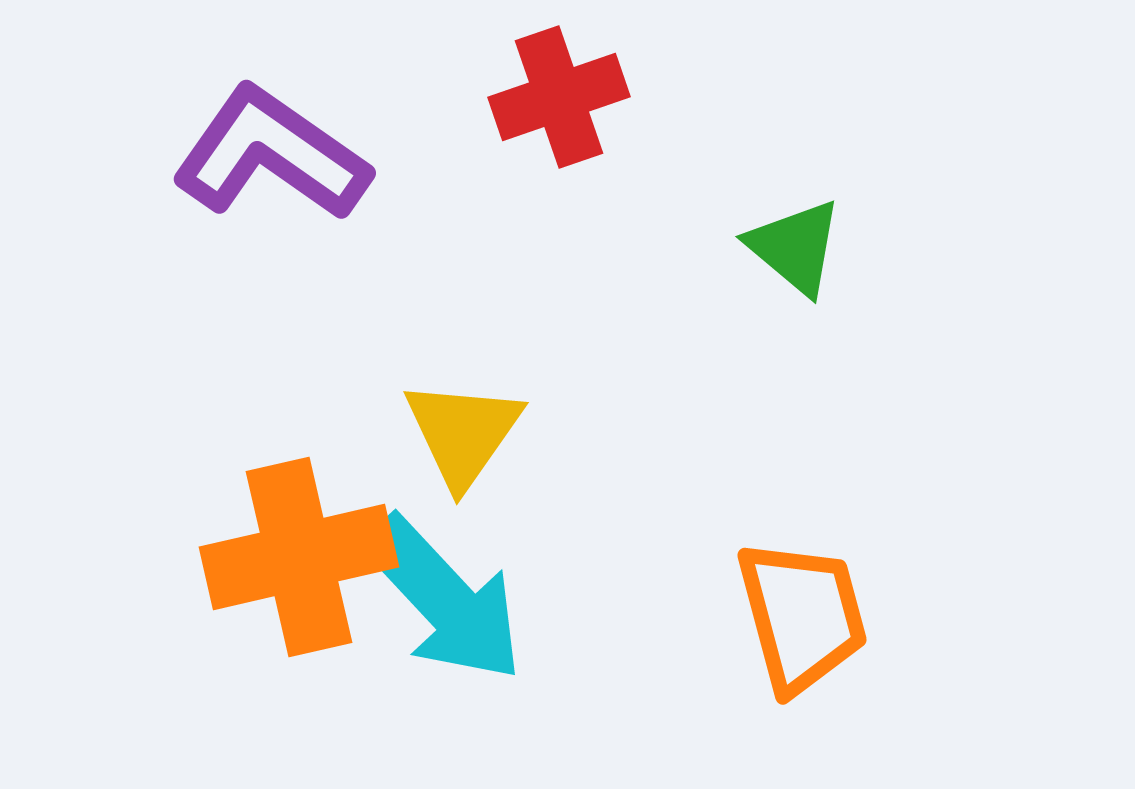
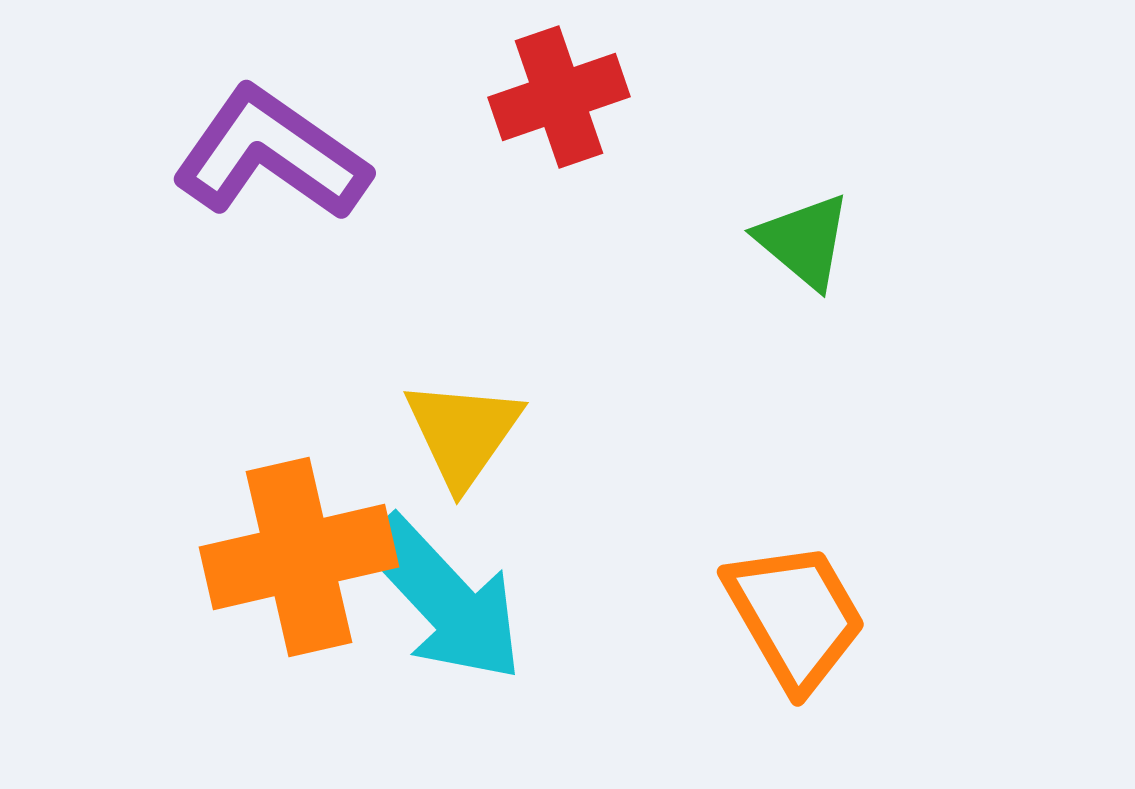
green triangle: moved 9 px right, 6 px up
orange trapezoid: moved 7 px left; rotated 15 degrees counterclockwise
